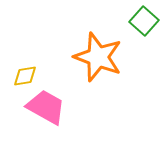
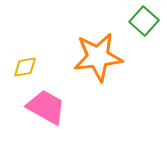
orange star: rotated 27 degrees counterclockwise
yellow diamond: moved 9 px up
